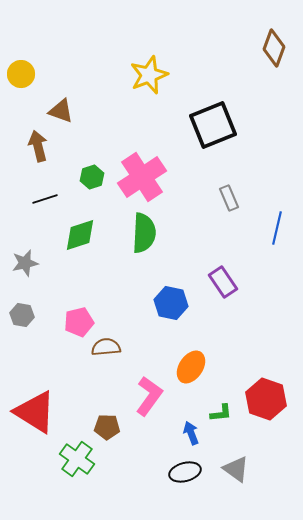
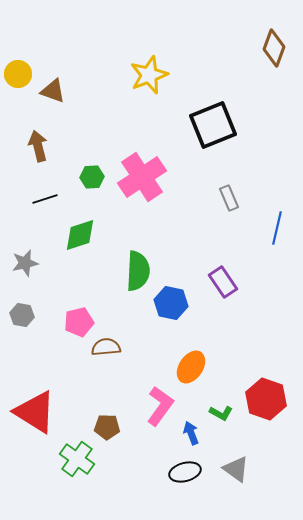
yellow circle: moved 3 px left
brown triangle: moved 8 px left, 20 px up
green hexagon: rotated 15 degrees clockwise
green semicircle: moved 6 px left, 38 px down
pink L-shape: moved 11 px right, 10 px down
green L-shape: rotated 35 degrees clockwise
